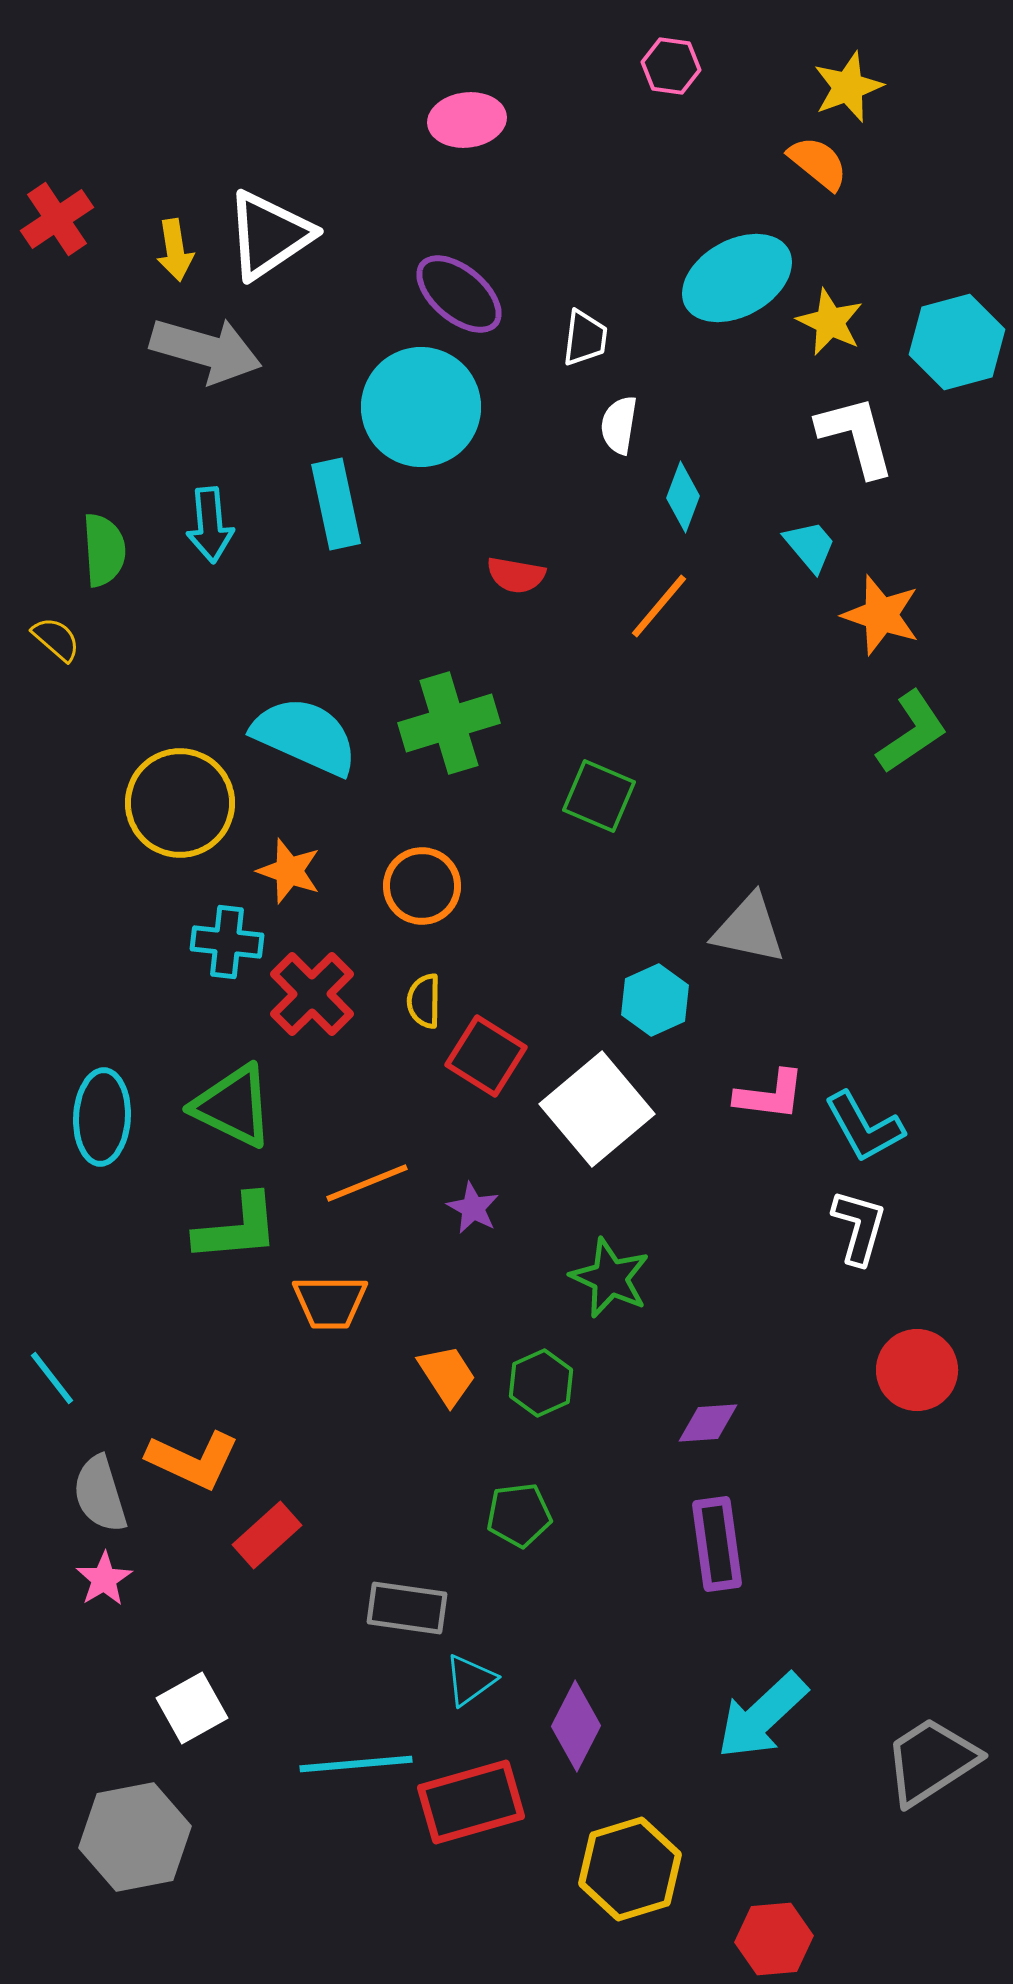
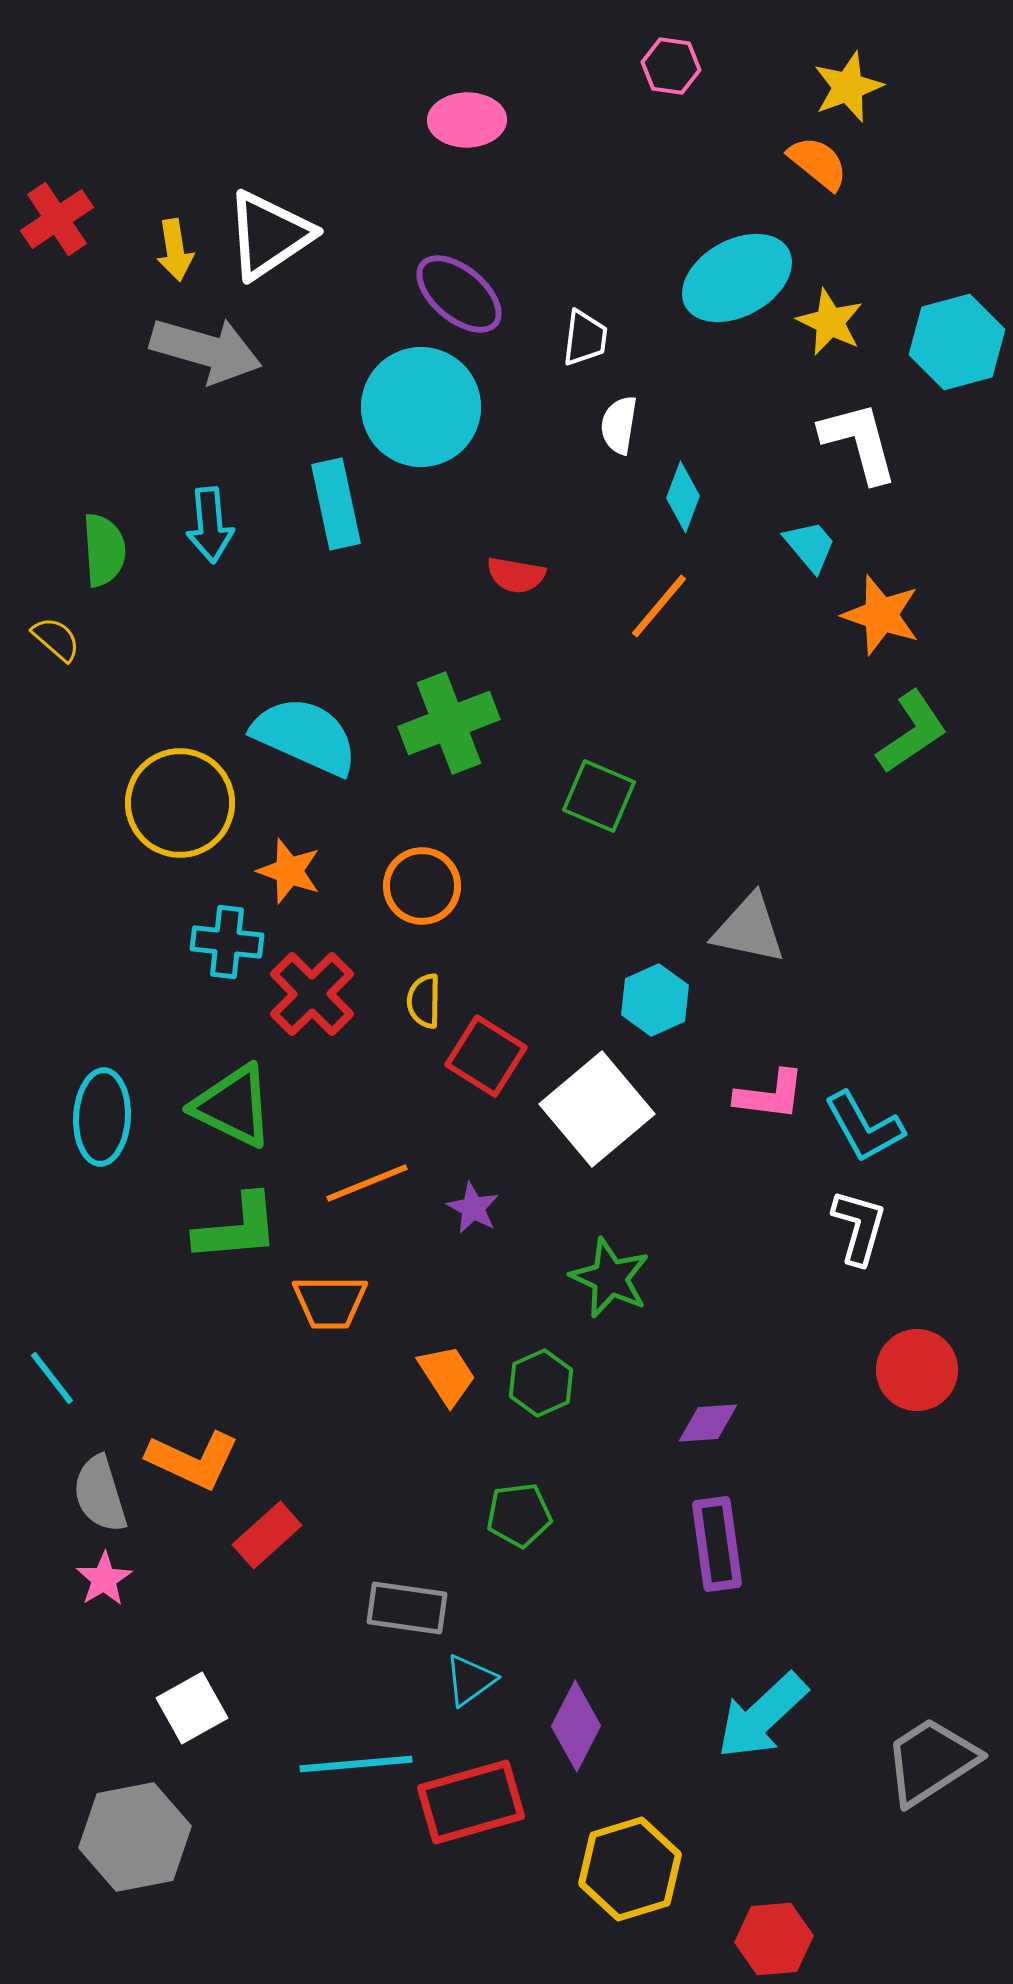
pink ellipse at (467, 120): rotated 6 degrees clockwise
white L-shape at (856, 436): moved 3 px right, 6 px down
green cross at (449, 723): rotated 4 degrees counterclockwise
